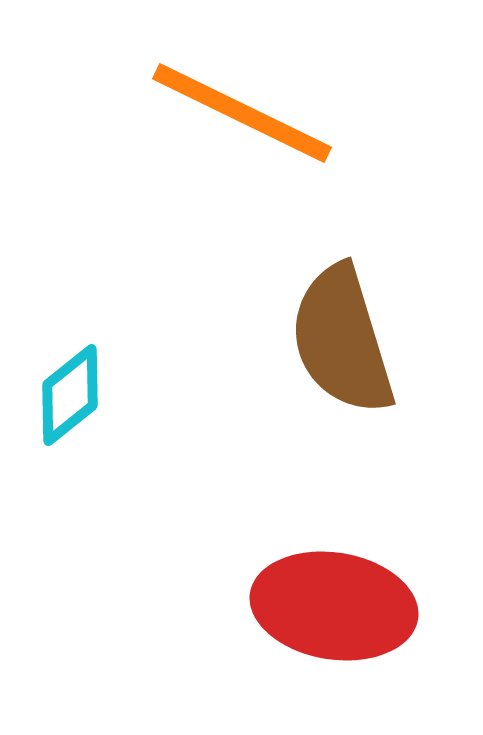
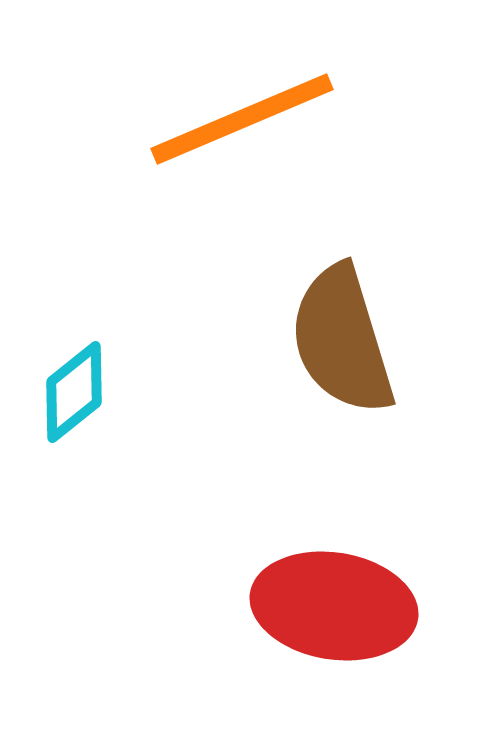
orange line: moved 6 px down; rotated 49 degrees counterclockwise
cyan diamond: moved 4 px right, 3 px up
